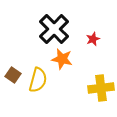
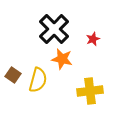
yellow cross: moved 11 px left, 3 px down
